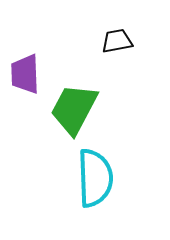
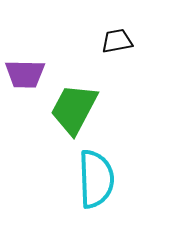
purple trapezoid: rotated 87 degrees counterclockwise
cyan semicircle: moved 1 px right, 1 px down
